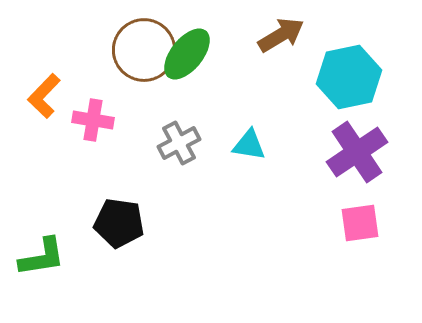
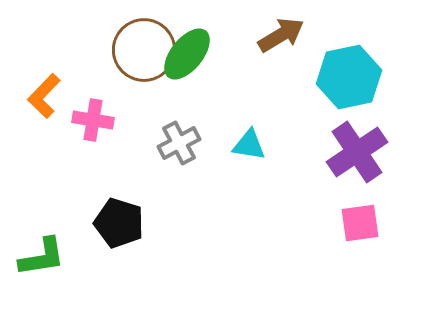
black pentagon: rotated 9 degrees clockwise
